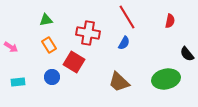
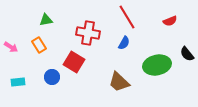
red semicircle: rotated 56 degrees clockwise
orange rectangle: moved 10 px left
green ellipse: moved 9 px left, 14 px up
